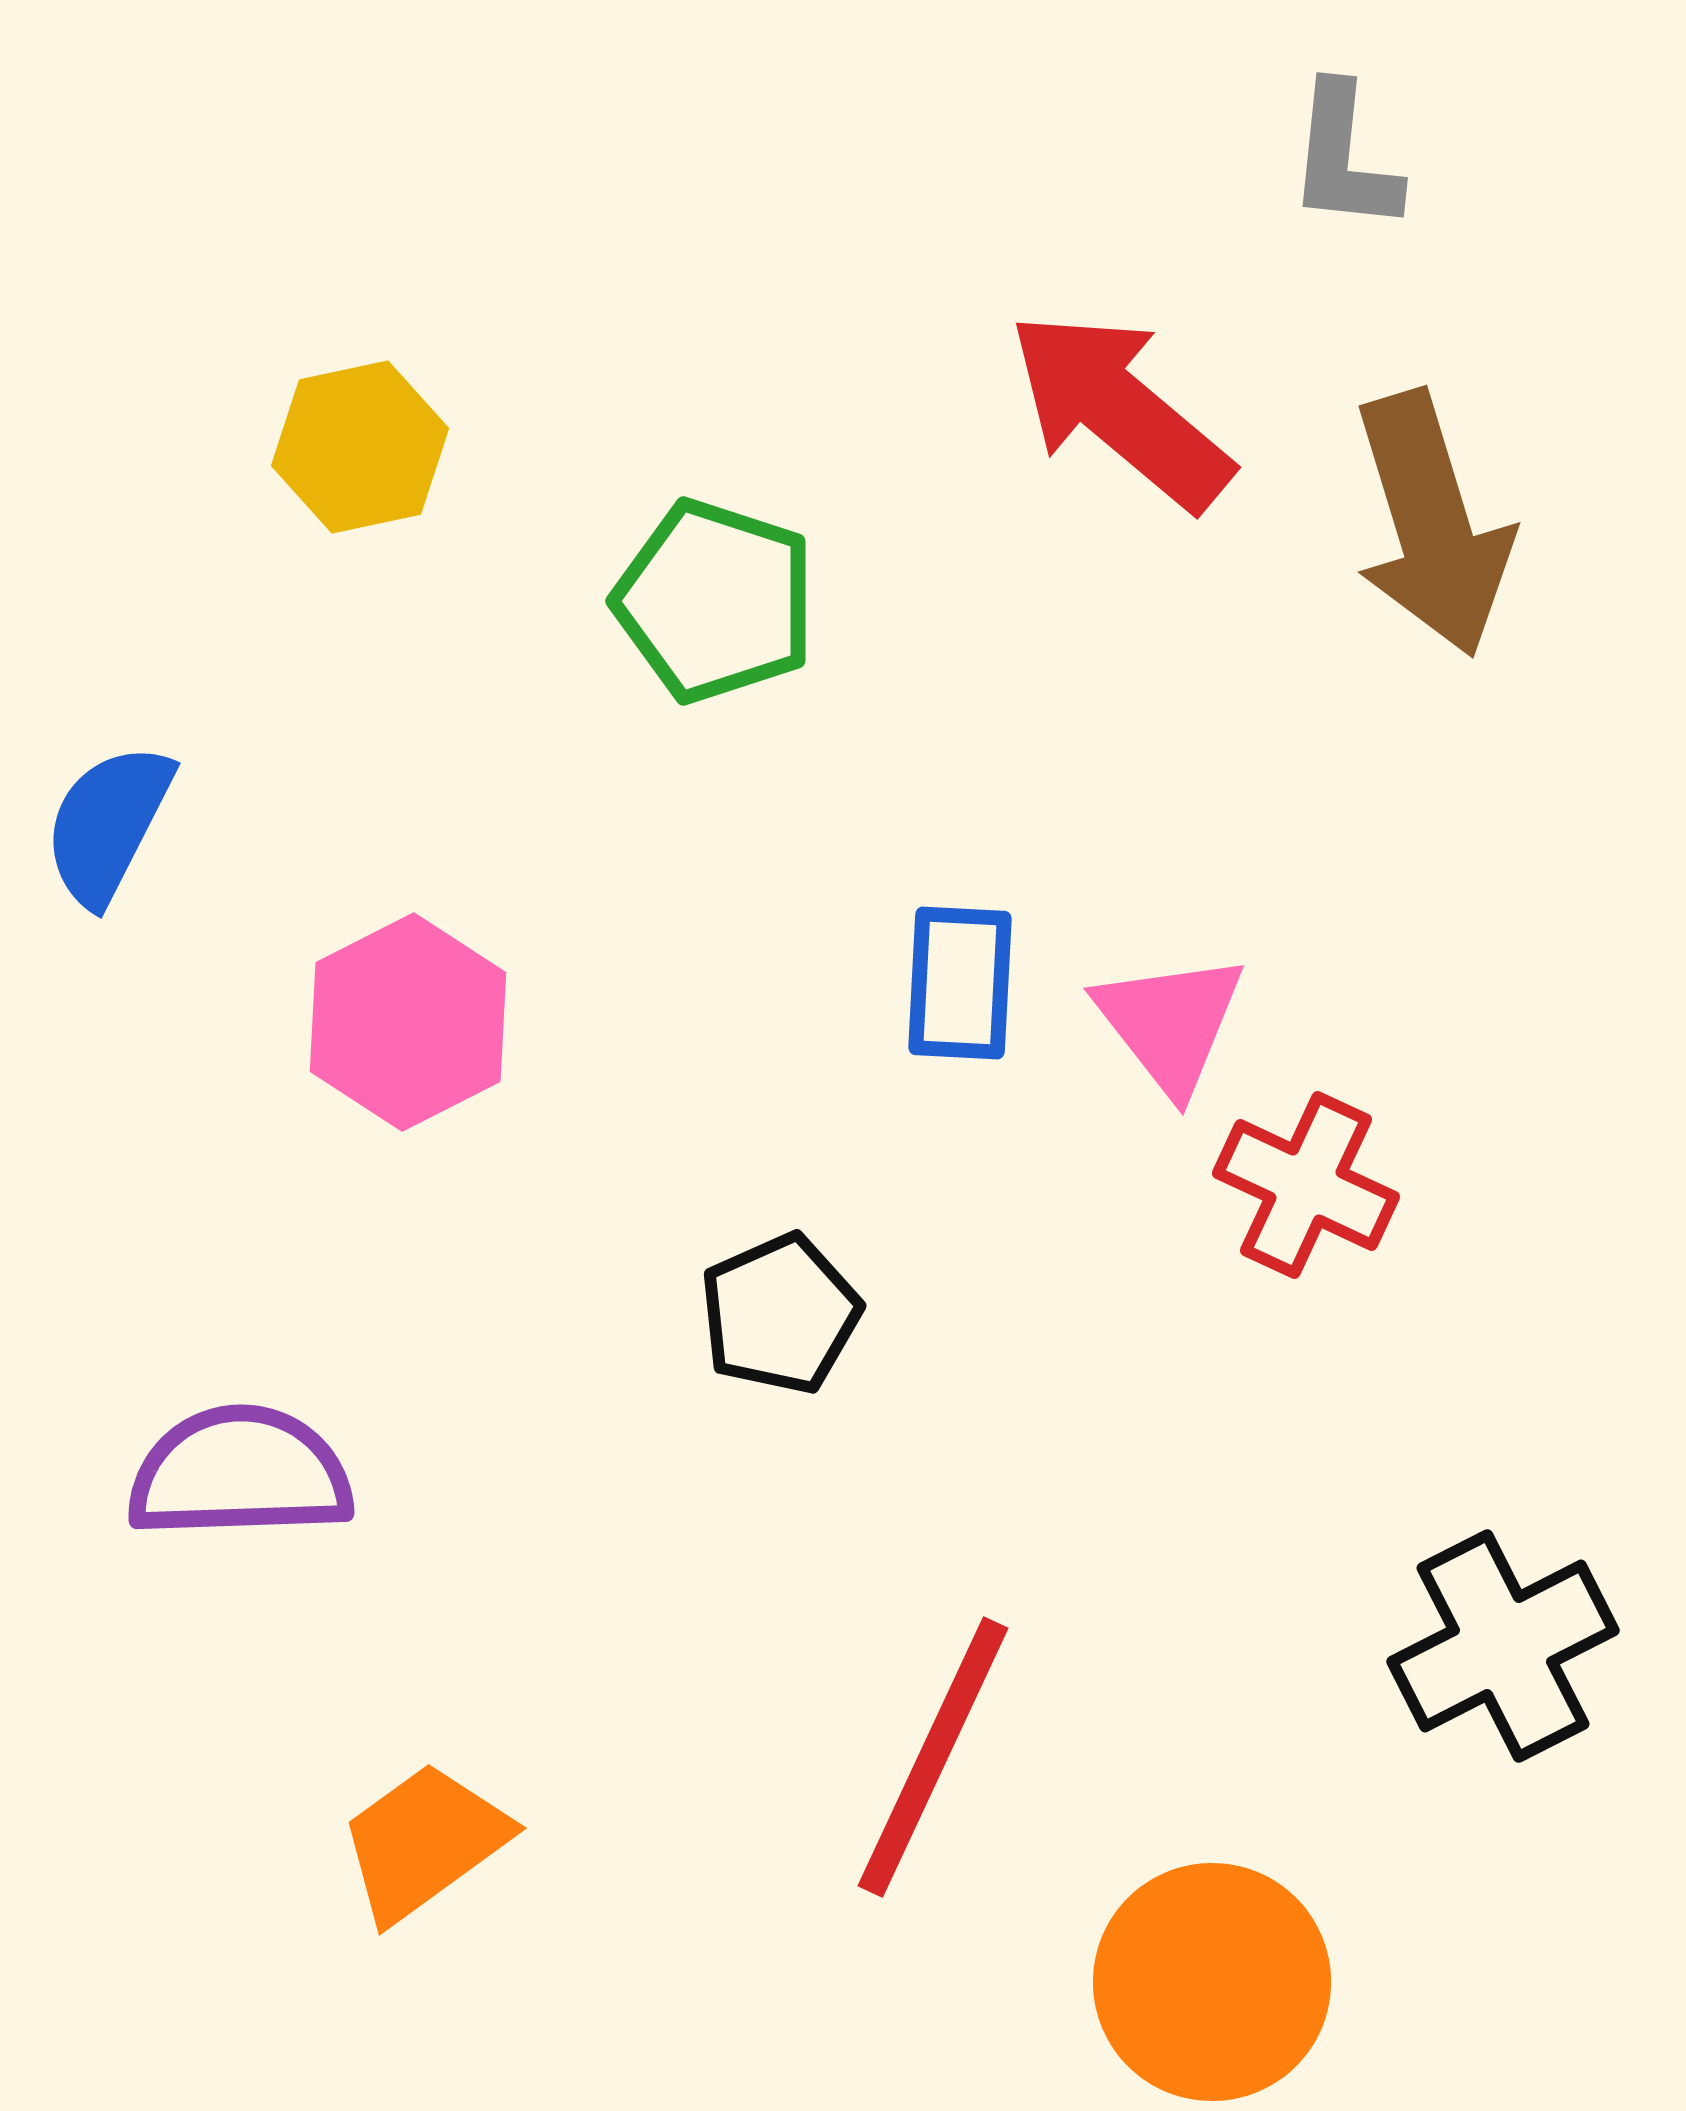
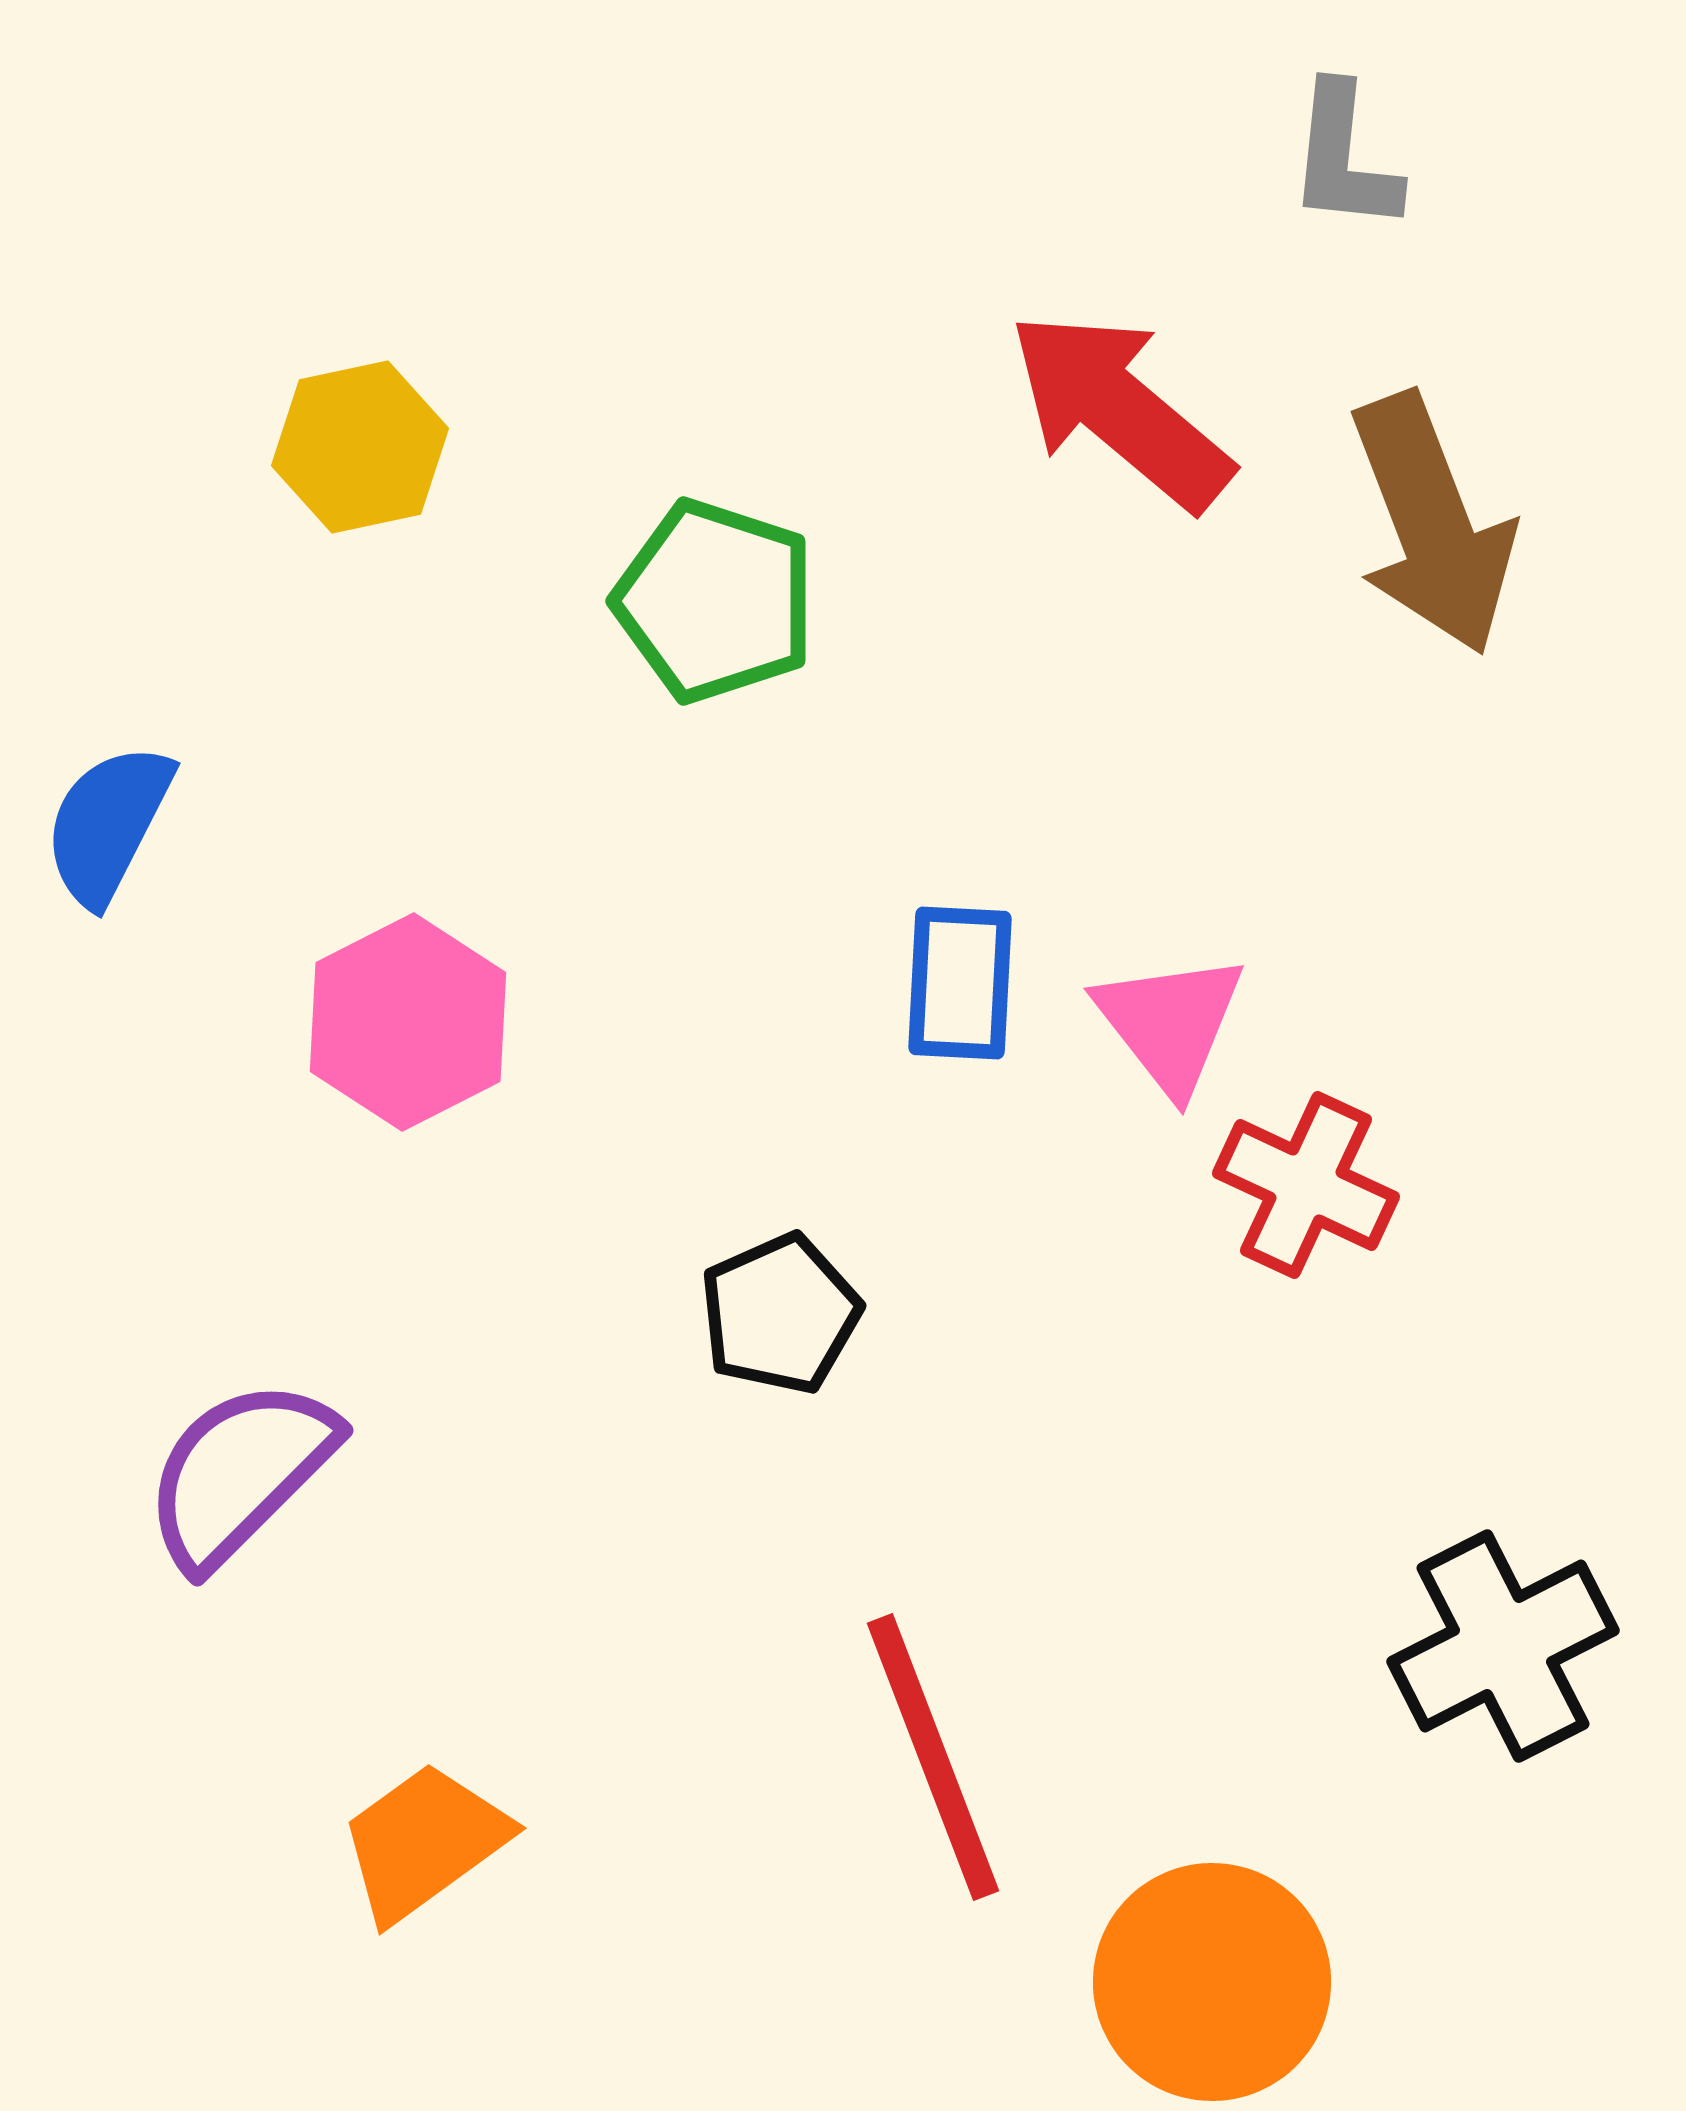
brown arrow: rotated 4 degrees counterclockwise
purple semicircle: rotated 43 degrees counterclockwise
red line: rotated 46 degrees counterclockwise
